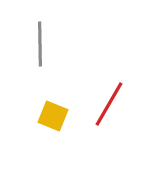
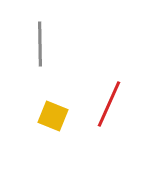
red line: rotated 6 degrees counterclockwise
